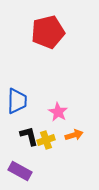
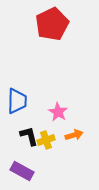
red pentagon: moved 4 px right, 8 px up; rotated 12 degrees counterclockwise
purple rectangle: moved 2 px right
